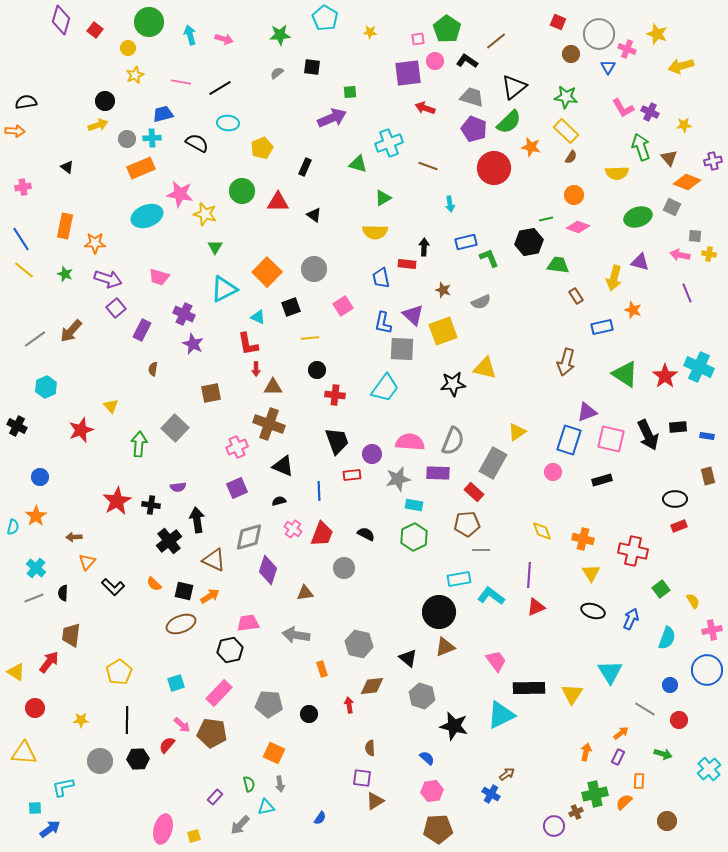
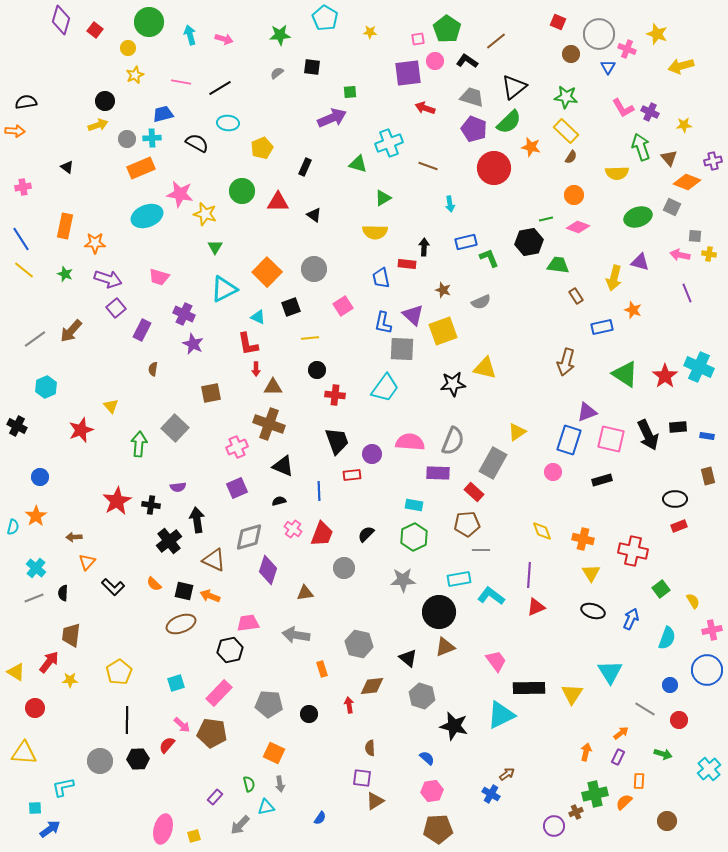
gray star at (398, 479): moved 5 px right, 101 px down; rotated 10 degrees clockwise
black semicircle at (366, 534): rotated 72 degrees counterclockwise
orange arrow at (210, 596): rotated 126 degrees counterclockwise
yellow star at (81, 720): moved 11 px left, 40 px up
